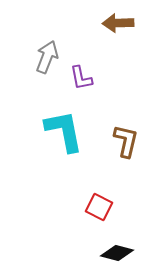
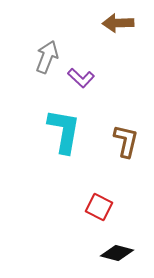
purple L-shape: rotated 36 degrees counterclockwise
cyan L-shape: rotated 21 degrees clockwise
